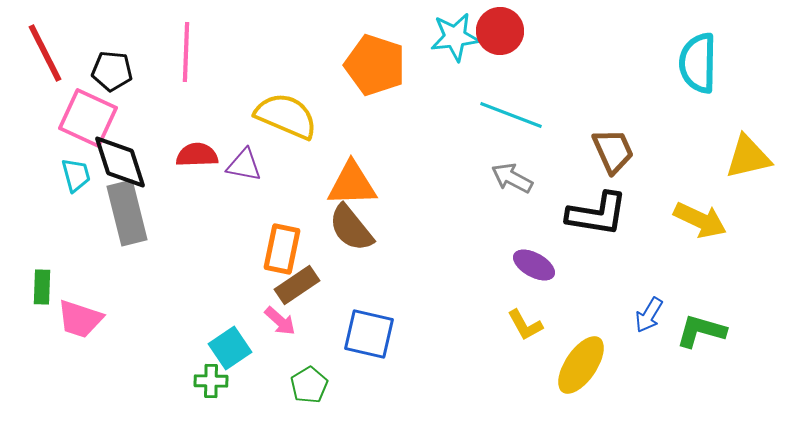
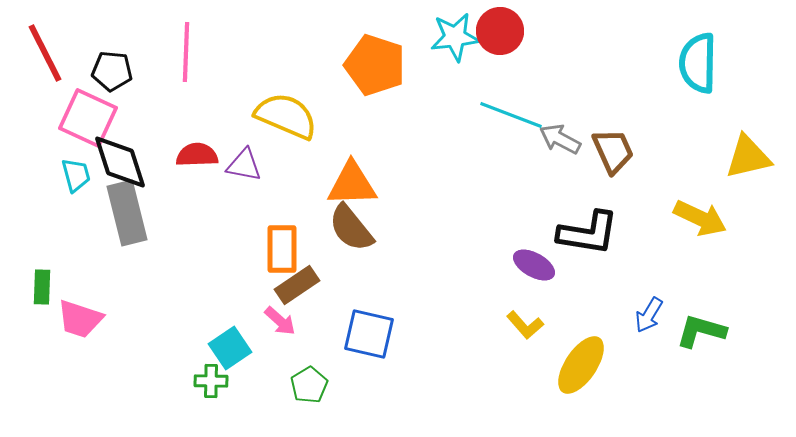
gray arrow: moved 48 px right, 39 px up
black L-shape: moved 9 px left, 19 px down
yellow arrow: moved 2 px up
orange rectangle: rotated 12 degrees counterclockwise
yellow L-shape: rotated 12 degrees counterclockwise
